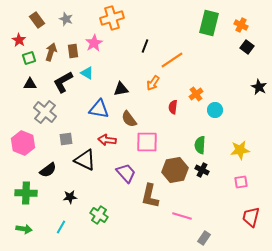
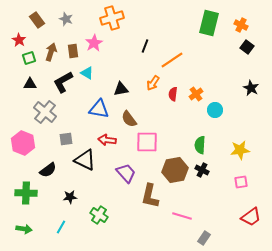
black star at (259, 87): moved 8 px left, 1 px down
red semicircle at (173, 107): moved 13 px up
red trapezoid at (251, 217): rotated 140 degrees counterclockwise
